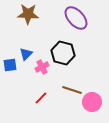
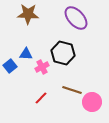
blue triangle: rotated 48 degrees clockwise
blue square: moved 1 px down; rotated 32 degrees counterclockwise
